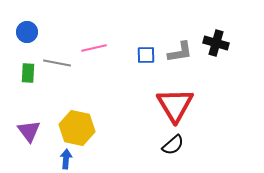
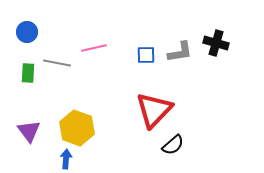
red triangle: moved 21 px left, 5 px down; rotated 15 degrees clockwise
yellow hexagon: rotated 8 degrees clockwise
